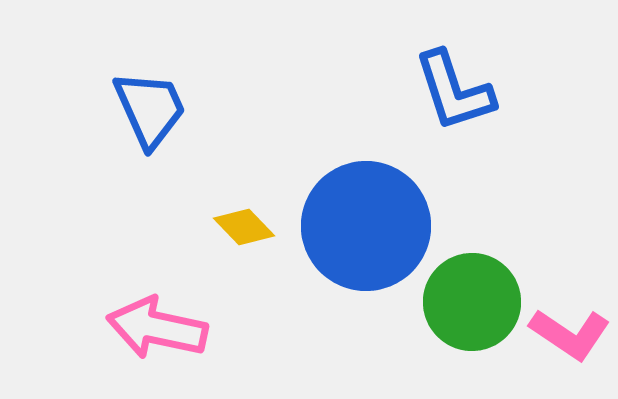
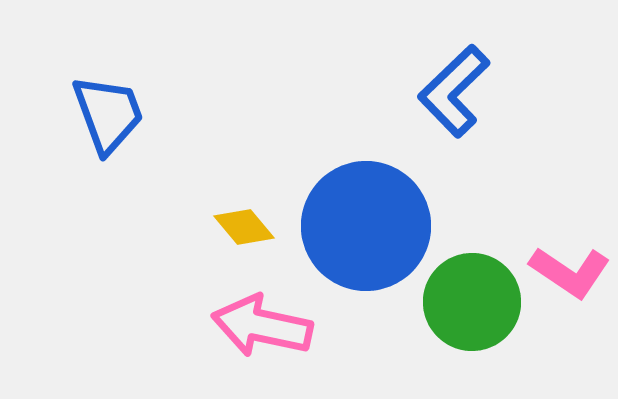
blue L-shape: rotated 64 degrees clockwise
blue trapezoid: moved 42 px left, 5 px down; rotated 4 degrees clockwise
yellow diamond: rotated 4 degrees clockwise
pink arrow: moved 105 px right, 2 px up
pink L-shape: moved 62 px up
